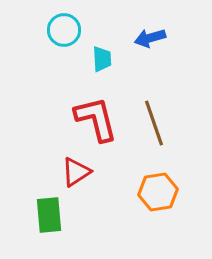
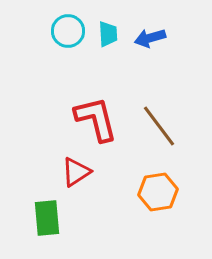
cyan circle: moved 4 px right, 1 px down
cyan trapezoid: moved 6 px right, 25 px up
brown line: moved 5 px right, 3 px down; rotated 18 degrees counterclockwise
green rectangle: moved 2 px left, 3 px down
